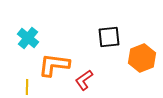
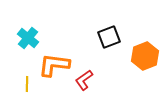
black square: rotated 15 degrees counterclockwise
orange hexagon: moved 3 px right, 2 px up
yellow line: moved 3 px up
